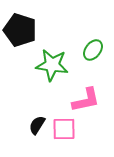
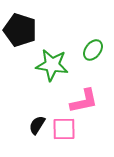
pink L-shape: moved 2 px left, 1 px down
